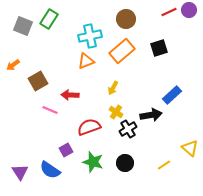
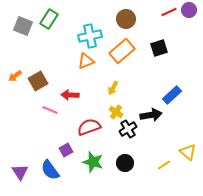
orange arrow: moved 2 px right, 11 px down
yellow triangle: moved 2 px left, 4 px down
blue semicircle: rotated 20 degrees clockwise
